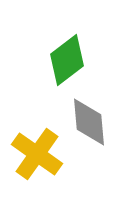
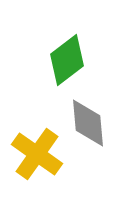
gray diamond: moved 1 px left, 1 px down
